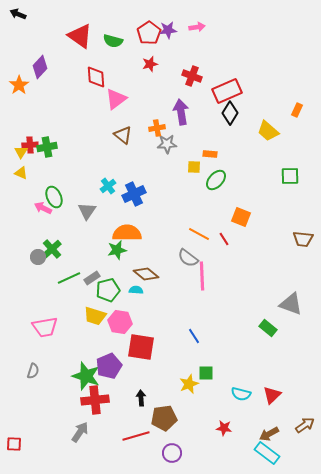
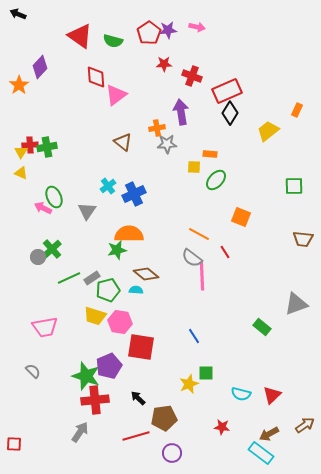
pink arrow at (197, 27): rotated 21 degrees clockwise
red star at (150, 64): moved 14 px right; rotated 14 degrees clockwise
pink triangle at (116, 99): moved 4 px up
yellow trapezoid at (268, 131): rotated 100 degrees clockwise
brown triangle at (123, 135): moved 7 px down
green square at (290, 176): moved 4 px right, 10 px down
orange semicircle at (127, 233): moved 2 px right, 1 px down
red line at (224, 239): moved 1 px right, 13 px down
gray semicircle at (188, 258): moved 4 px right
gray triangle at (291, 304): moved 5 px right; rotated 40 degrees counterclockwise
green rectangle at (268, 328): moved 6 px left, 1 px up
gray semicircle at (33, 371): rotated 63 degrees counterclockwise
black arrow at (141, 398): moved 3 px left; rotated 42 degrees counterclockwise
red star at (224, 428): moved 2 px left, 1 px up
cyan rectangle at (267, 453): moved 6 px left
